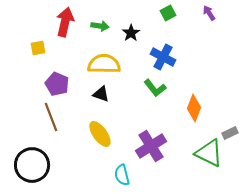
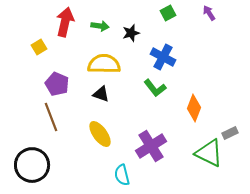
black star: rotated 18 degrees clockwise
yellow square: moved 1 px right, 1 px up; rotated 21 degrees counterclockwise
